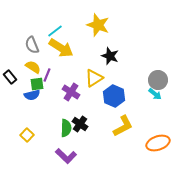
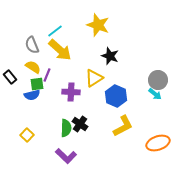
yellow arrow: moved 1 px left, 2 px down; rotated 10 degrees clockwise
purple cross: rotated 30 degrees counterclockwise
blue hexagon: moved 2 px right
